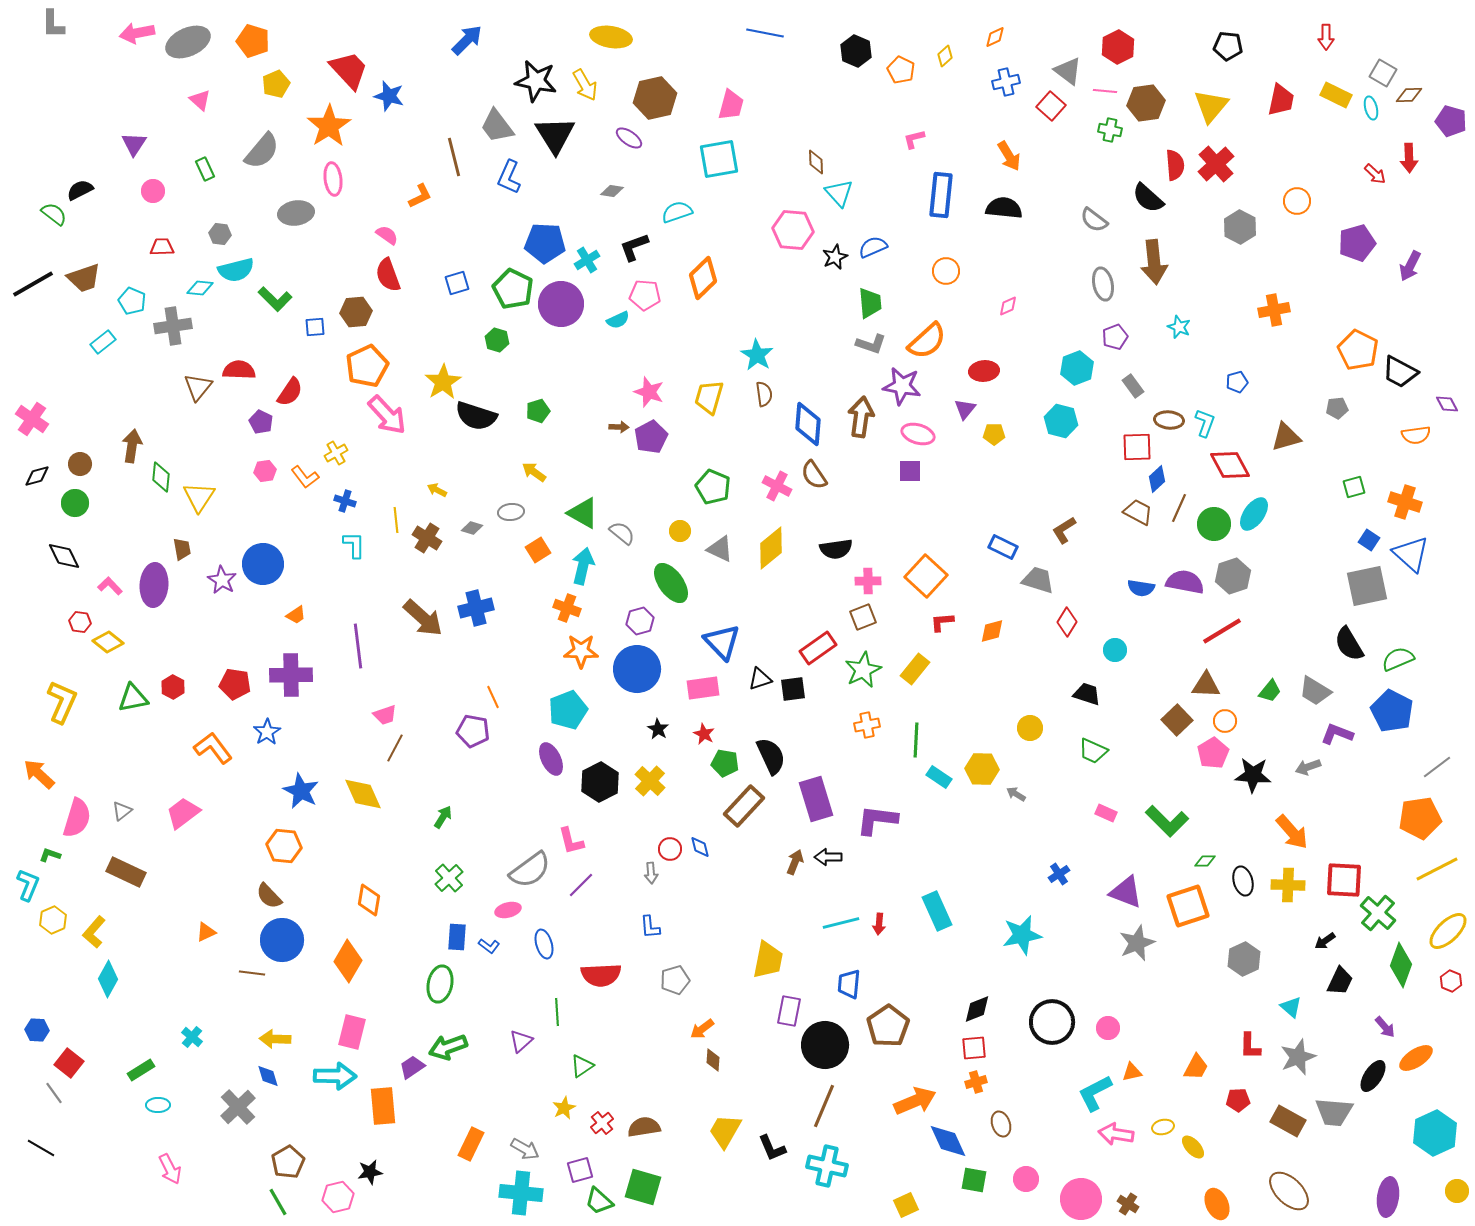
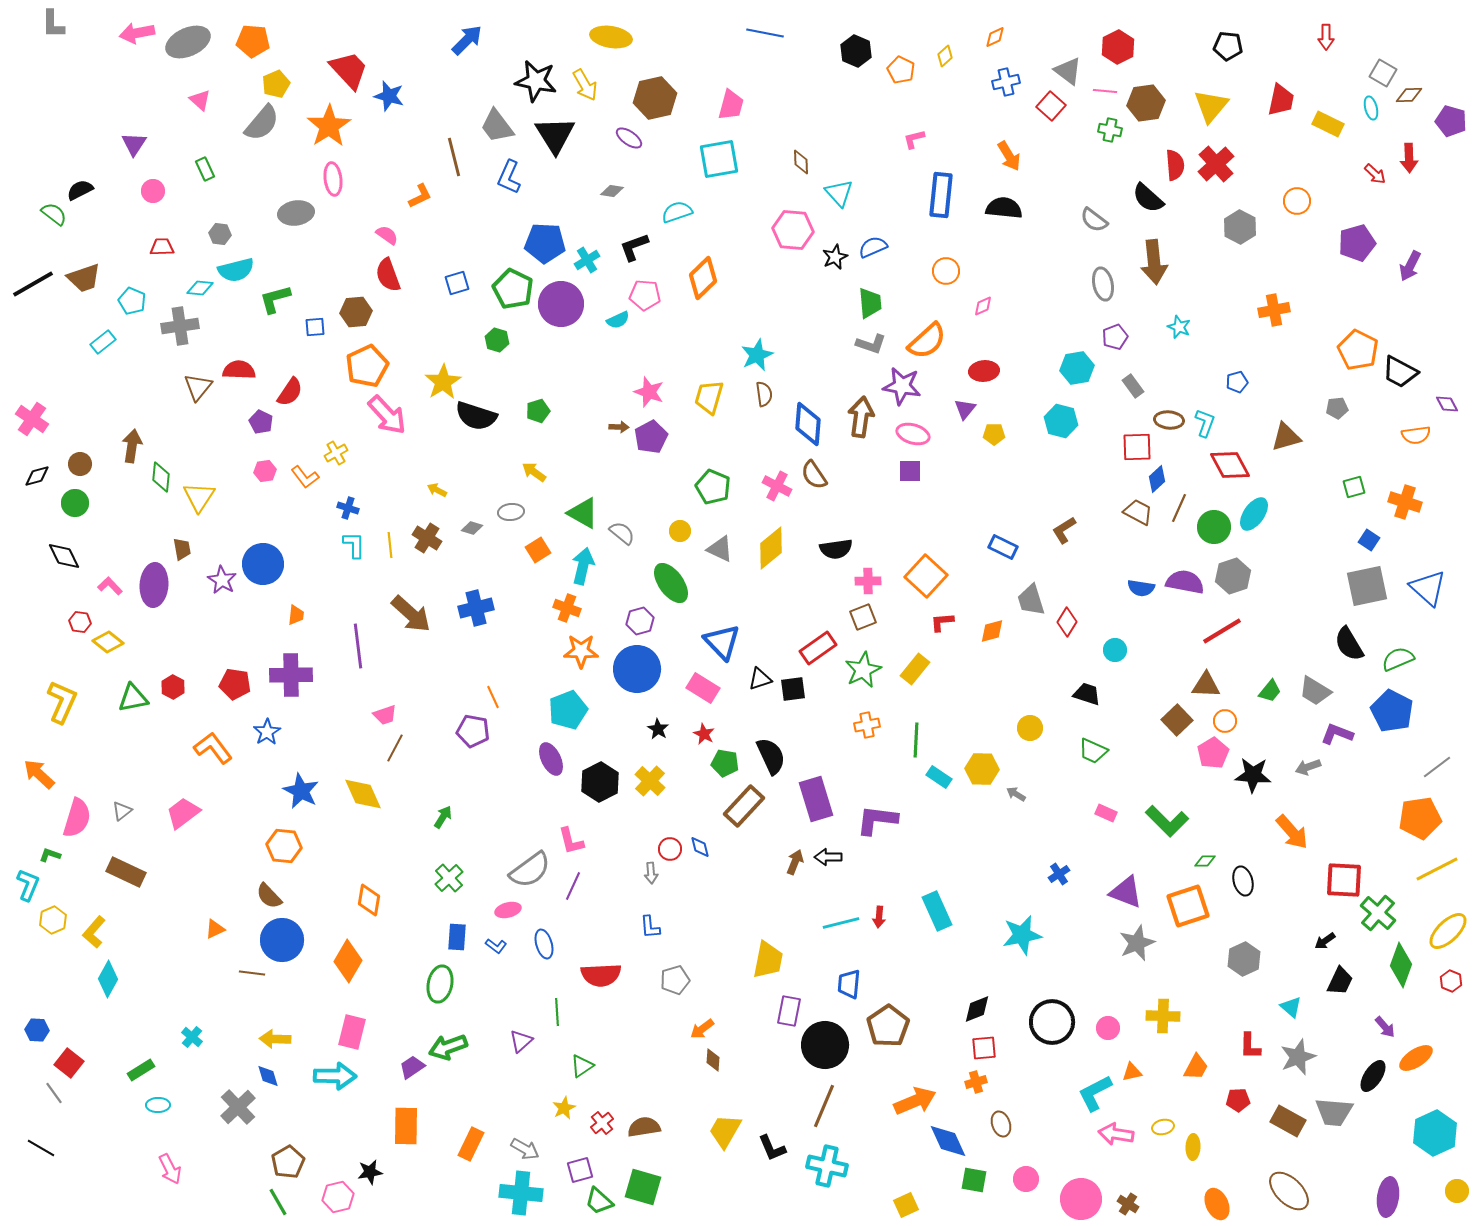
orange pentagon at (253, 41): rotated 12 degrees counterclockwise
yellow rectangle at (1336, 95): moved 8 px left, 29 px down
gray semicircle at (262, 151): moved 28 px up
brown diamond at (816, 162): moved 15 px left
green L-shape at (275, 299): rotated 120 degrees clockwise
pink diamond at (1008, 306): moved 25 px left
gray cross at (173, 326): moved 7 px right
cyan star at (757, 355): rotated 16 degrees clockwise
cyan hexagon at (1077, 368): rotated 12 degrees clockwise
pink ellipse at (918, 434): moved 5 px left
blue cross at (345, 501): moved 3 px right, 7 px down
yellow line at (396, 520): moved 6 px left, 25 px down
green circle at (1214, 524): moved 3 px down
blue triangle at (1411, 554): moved 17 px right, 34 px down
gray trapezoid at (1038, 580): moved 7 px left, 20 px down; rotated 124 degrees counterclockwise
orange trapezoid at (296, 615): rotated 50 degrees counterclockwise
brown arrow at (423, 618): moved 12 px left, 4 px up
pink rectangle at (703, 688): rotated 40 degrees clockwise
purple line at (581, 885): moved 8 px left, 1 px down; rotated 20 degrees counterclockwise
yellow cross at (1288, 885): moved 125 px left, 131 px down
red arrow at (879, 924): moved 7 px up
orange triangle at (206, 932): moved 9 px right, 3 px up
blue L-shape at (489, 946): moved 7 px right
red square at (974, 1048): moved 10 px right
orange rectangle at (383, 1106): moved 23 px right, 20 px down; rotated 6 degrees clockwise
yellow ellipse at (1193, 1147): rotated 45 degrees clockwise
